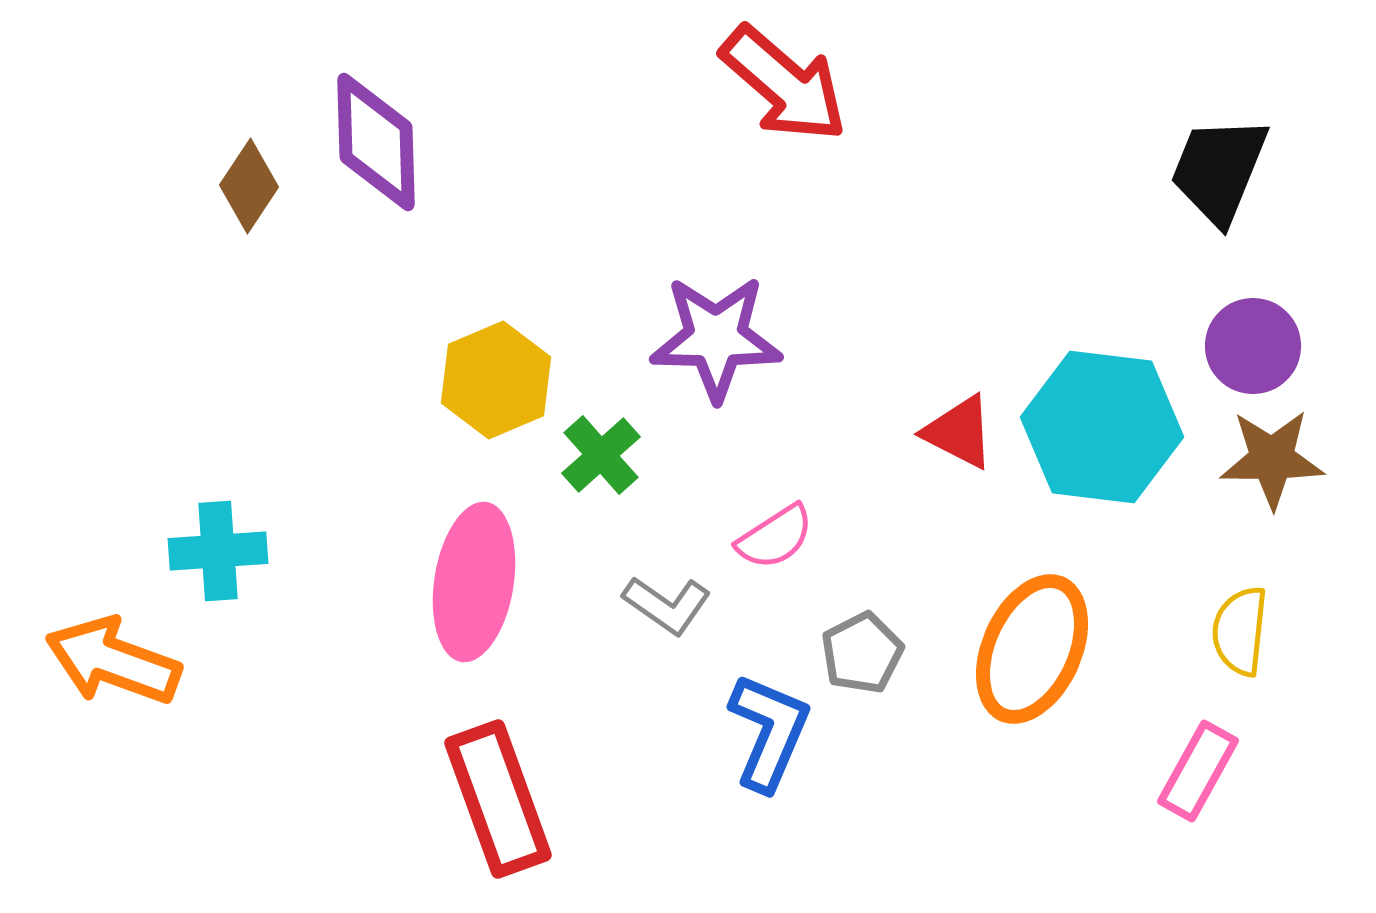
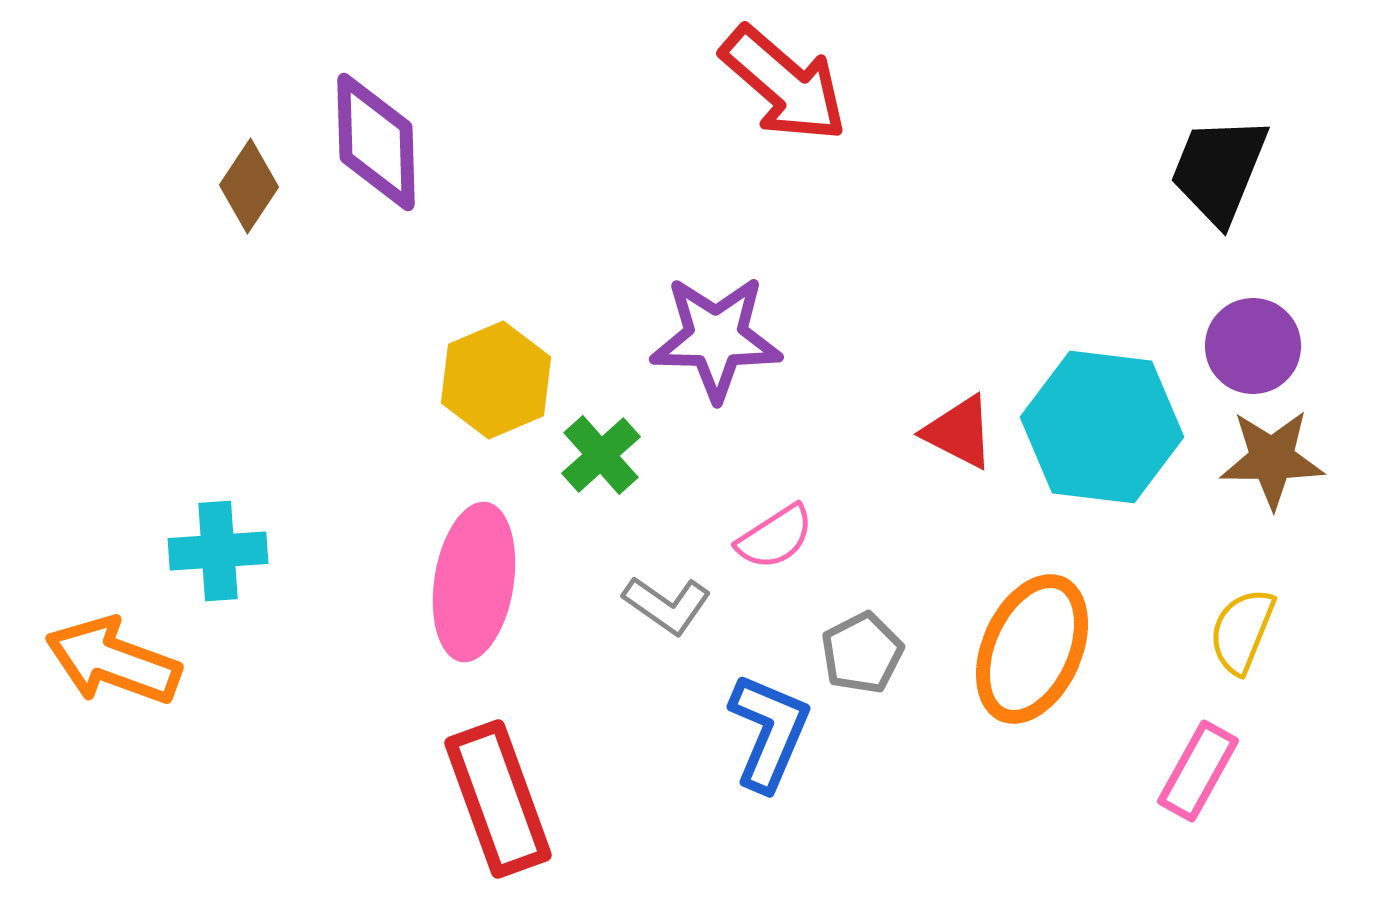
yellow semicircle: moved 2 px right; rotated 16 degrees clockwise
